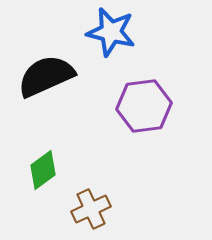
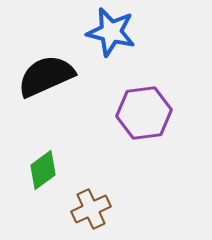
purple hexagon: moved 7 px down
